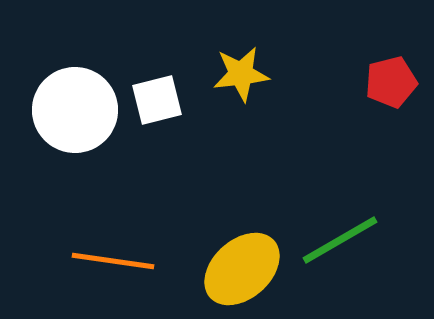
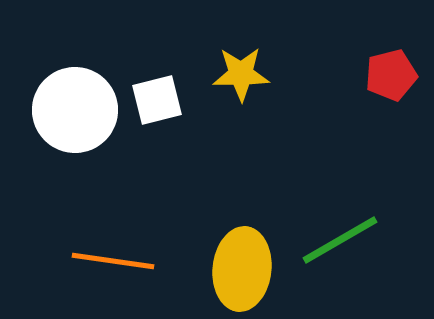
yellow star: rotated 6 degrees clockwise
red pentagon: moved 7 px up
yellow ellipse: rotated 42 degrees counterclockwise
